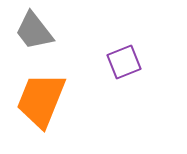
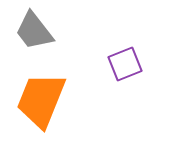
purple square: moved 1 px right, 2 px down
